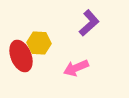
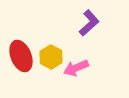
yellow hexagon: moved 12 px right, 14 px down; rotated 25 degrees clockwise
